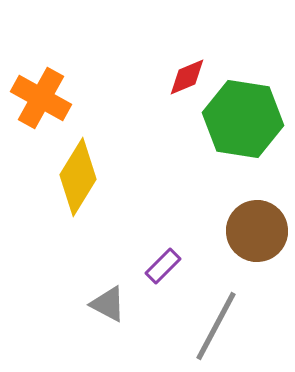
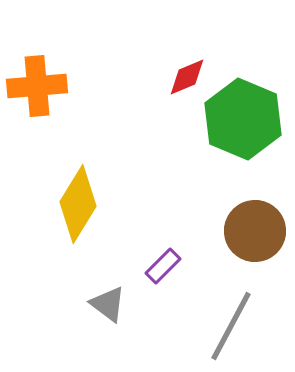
orange cross: moved 4 px left, 12 px up; rotated 34 degrees counterclockwise
green hexagon: rotated 14 degrees clockwise
yellow diamond: moved 27 px down
brown circle: moved 2 px left
gray triangle: rotated 9 degrees clockwise
gray line: moved 15 px right
